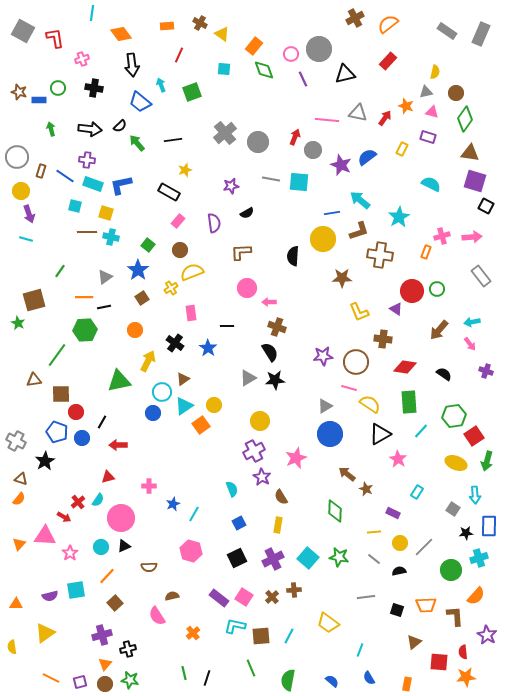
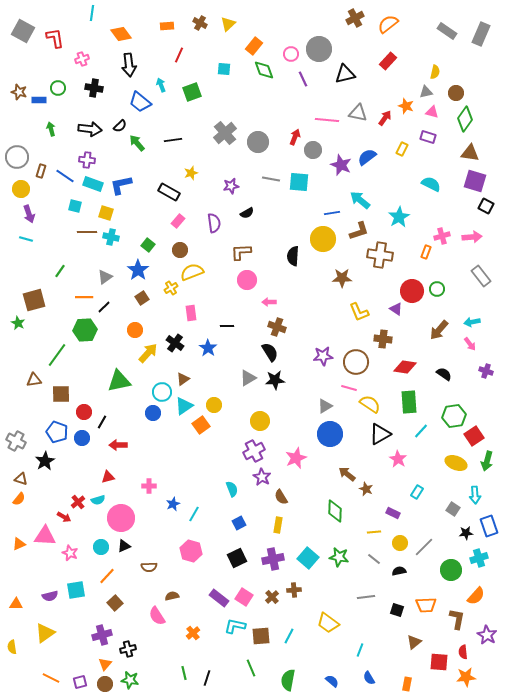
yellow triangle at (222, 34): moved 6 px right, 10 px up; rotated 42 degrees clockwise
black arrow at (132, 65): moved 3 px left
yellow star at (185, 170): moved 6 px right, 3 px down
yellow circle at (21, 191): moved 2 px up
pink circle at (247, 288): moved 8 px up
black line at (104, 307): rotated 32 degrees counterclockwise
yellow arrow at (148, 361): moved 8 px up; rotated 15 degrees clockwise
red circle at (76, 412): moved 8 px right
cyan semicircle at (98, 500): rotated 40 degrees clockwise
blue rectangle at (489, 526): rotated 20 degrees counterclockwise
orange triangle at (19, 544): rotated 24 degrees clockwise
pink star at (70, 553): rotated 14 degrees counterclockwise
purple cross at (273, 559): rotated 15 degrees clockwise
brown L-shape at (455, 616): moved 2 px right, 3 px down; rotated 15 degrees clockwise
